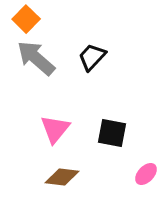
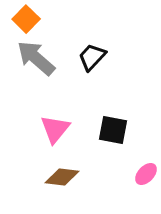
black square: moved 1 px right, 3 px up
